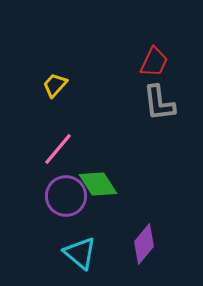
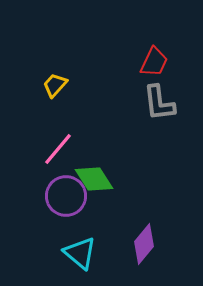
green diamond: moved 4 px left, 5 px up
